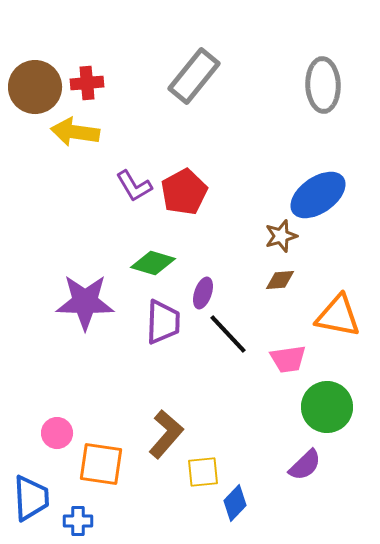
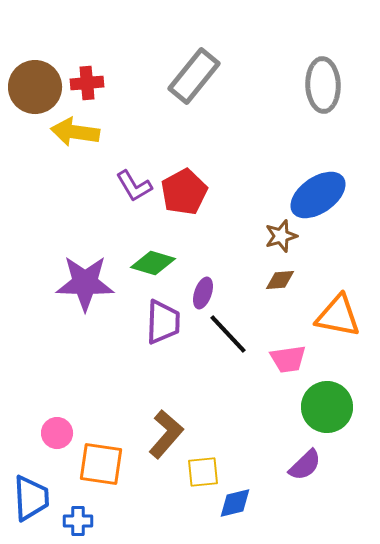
purple star: moved 19 px up
blue diamond: rotated 33 degrees clockwise
